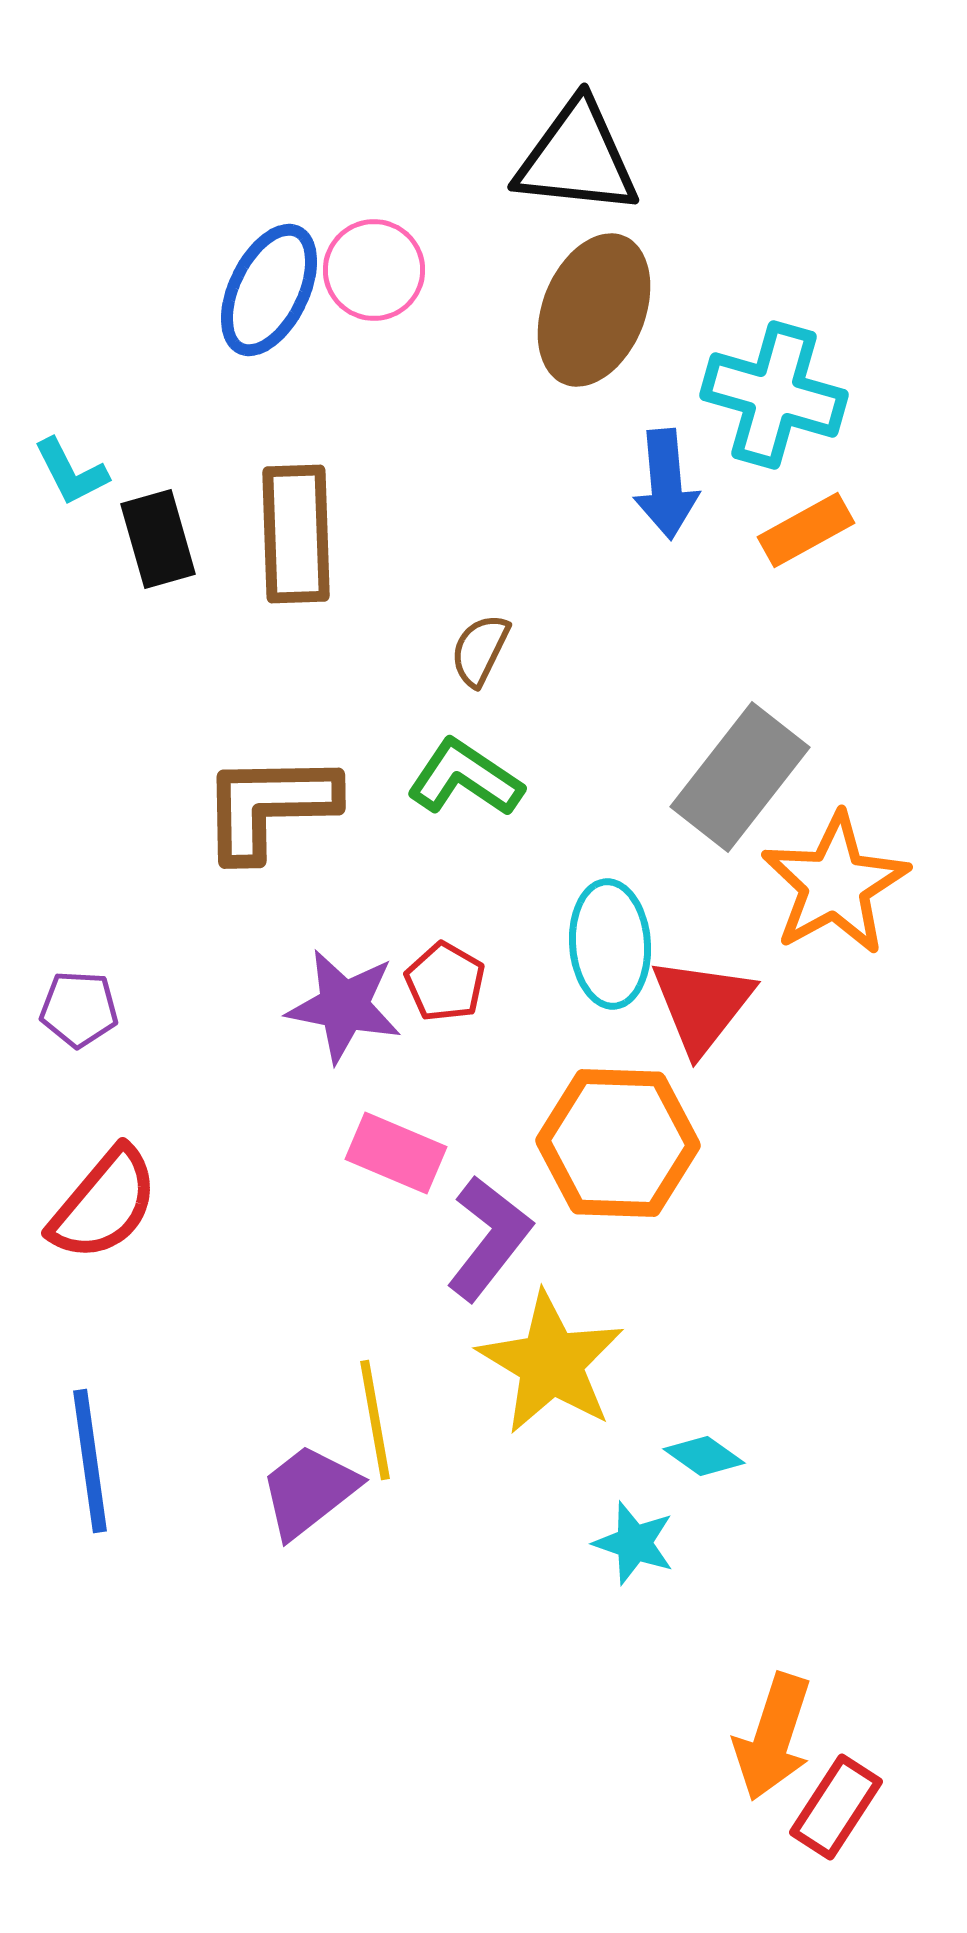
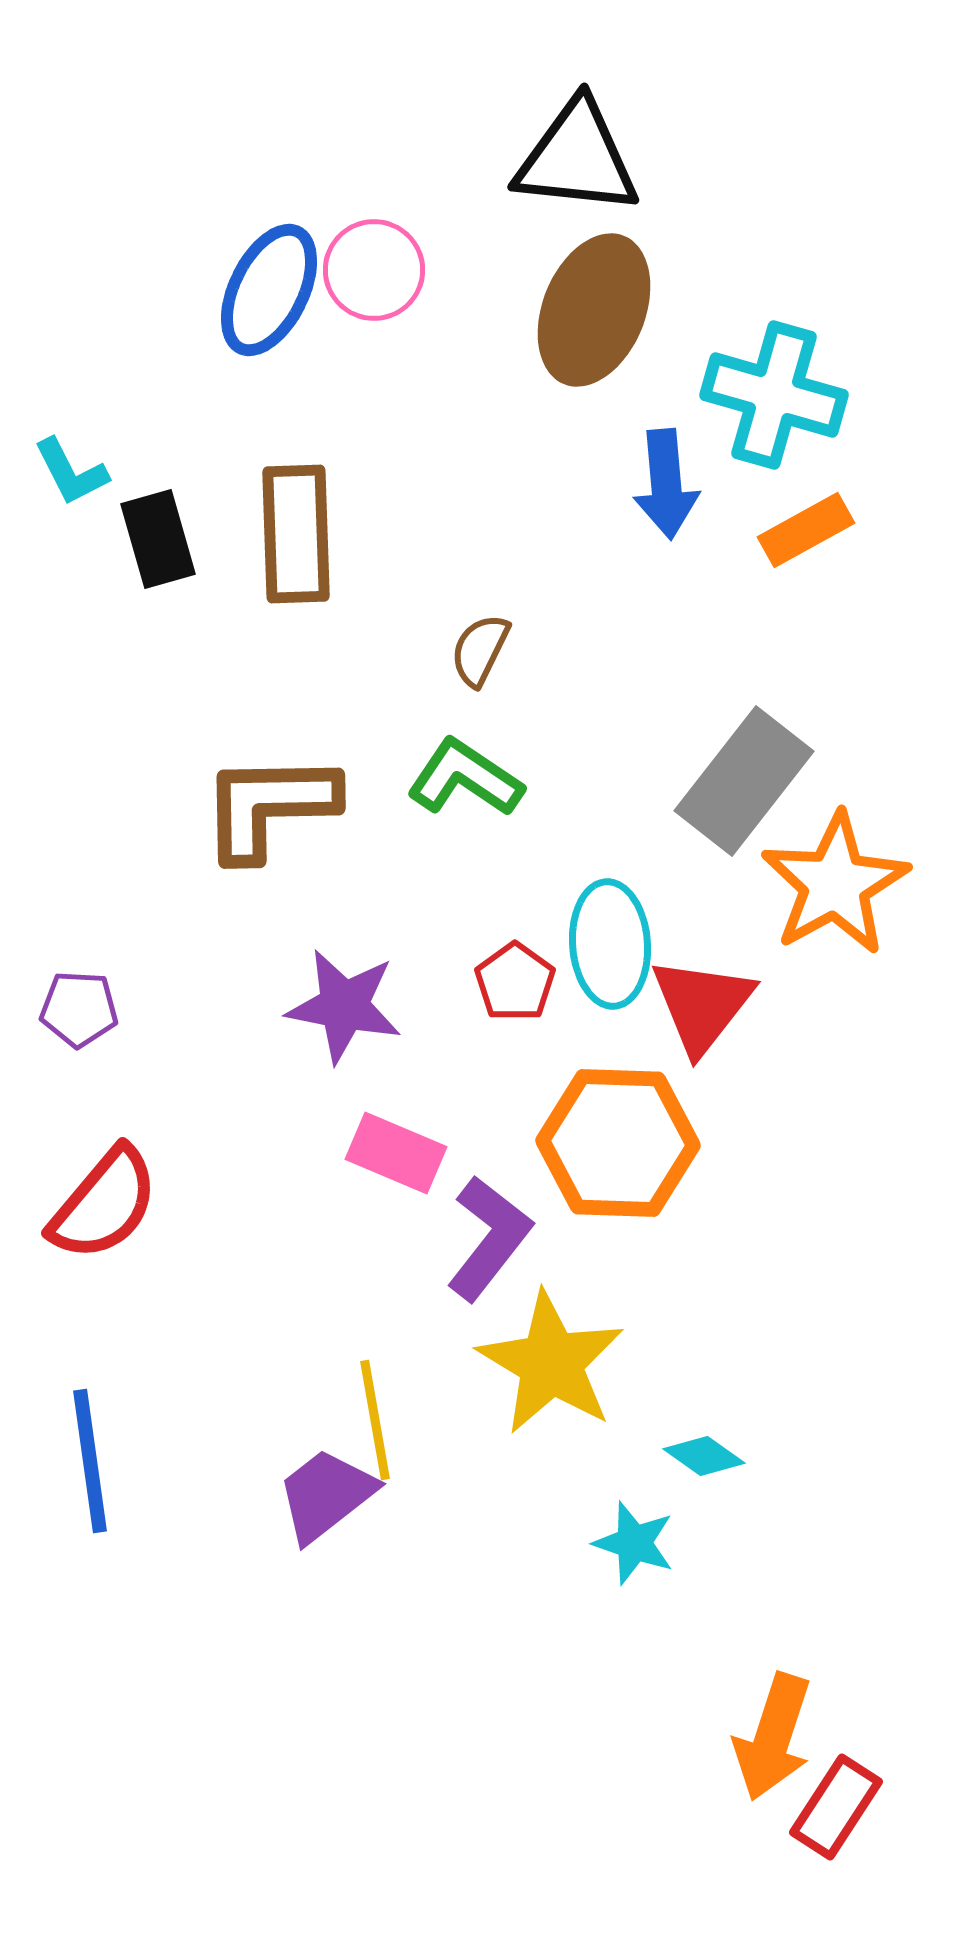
gray rectangle: moved 4 px right, 4 px down
red pentagon: moved 70 px right; rotated 6 degrees clockwise
purple trapezoid: moved 17 px right, 4 px down
